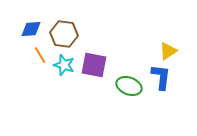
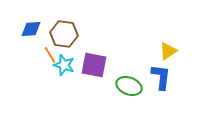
orange line: moved 10 px right
